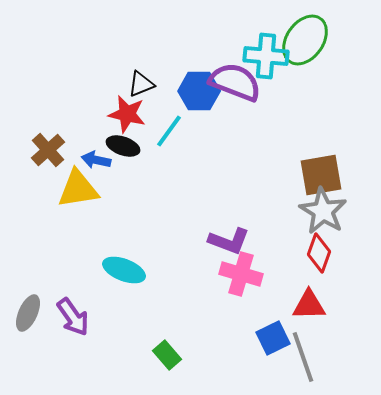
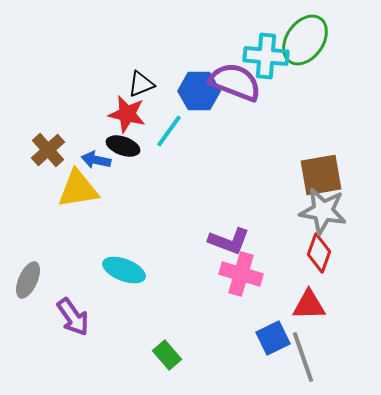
gray star: rotated 21 degrees counterclockwise
gray ellipse: moved 33 px up
